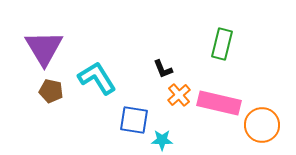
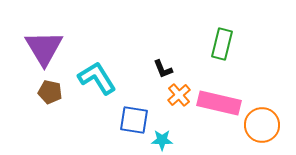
brown pentagon: moved 1 px left, 1 px down
